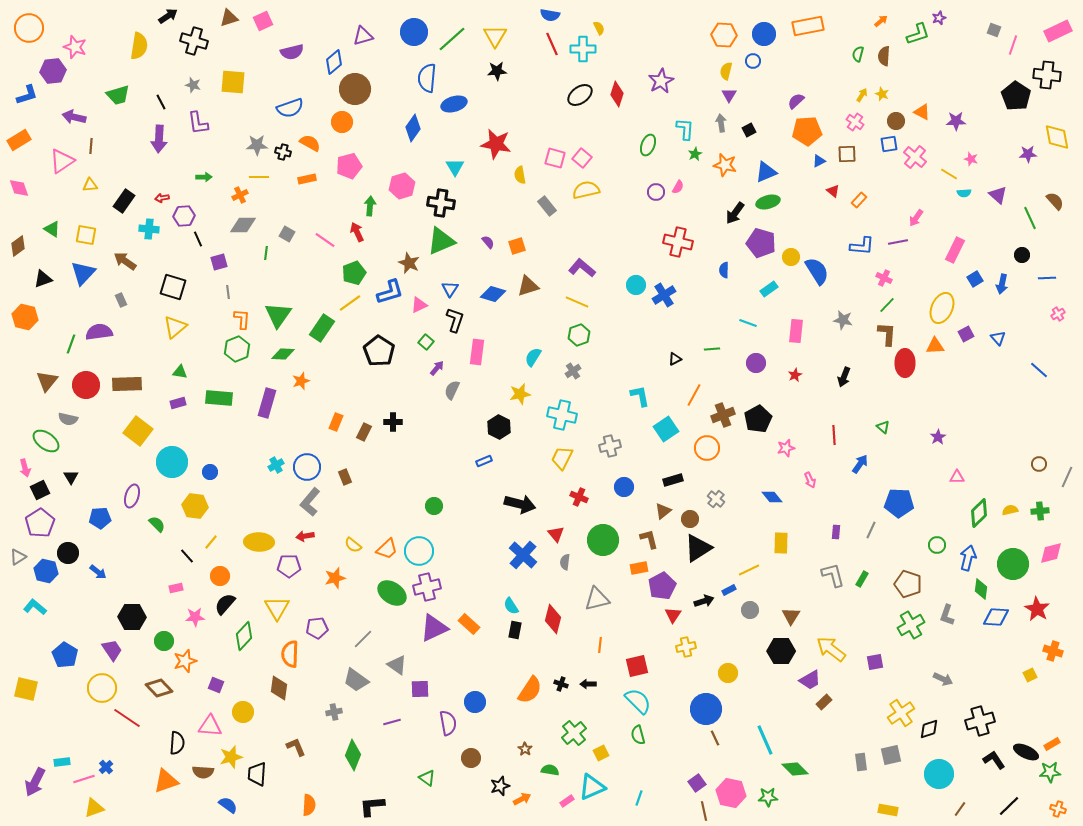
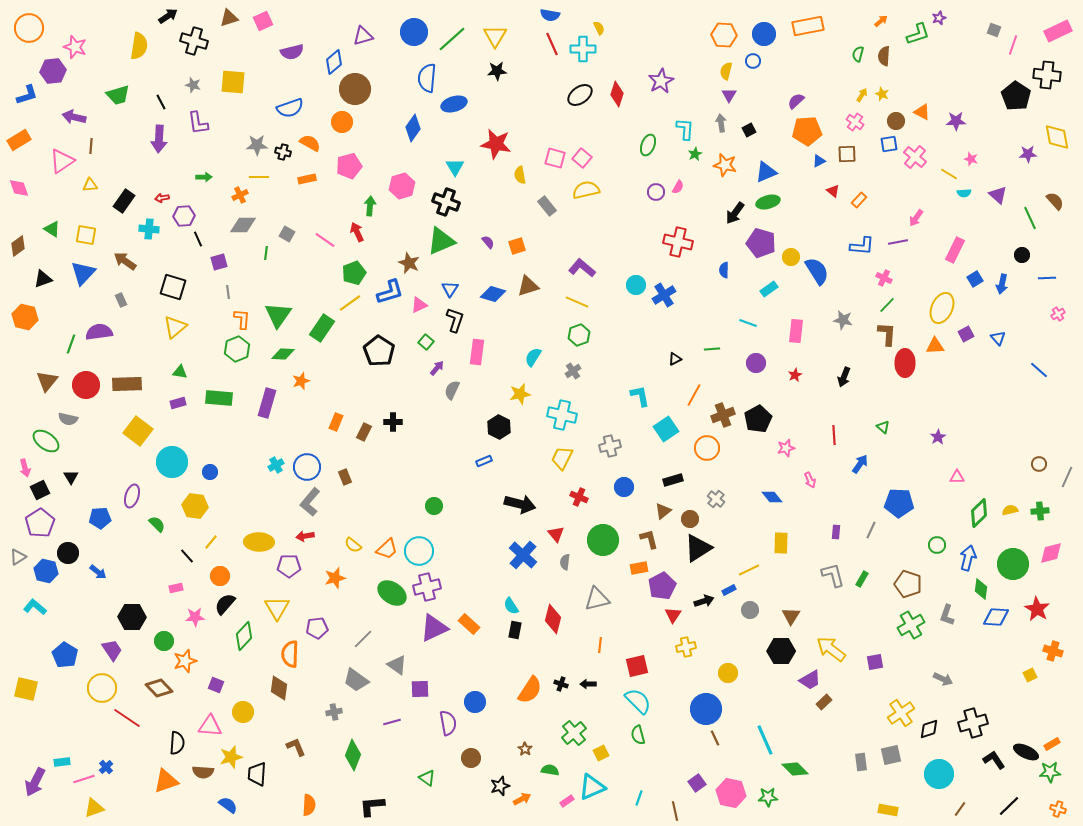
black cross at (441, 203): moved 5 px right, 1 px up; rotated 12 degrees clockwise
black cross at (980, 721): moved 7 px left, 2 px down
brown line at (704, 811): moved 29 px left
